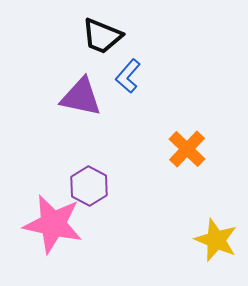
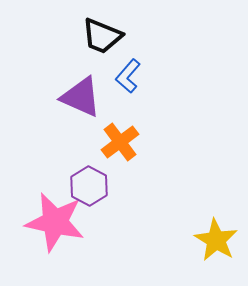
purple triangle: rotated 12 degrees clockwise
orange cross: moved 67 px left, 7 px up; rotated 9 degrees clockwise
pink star: moved 2 px right, 2 px up
yellow star: rotated 9 degrees clockwise
